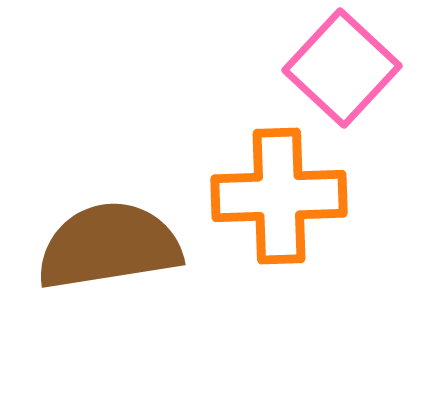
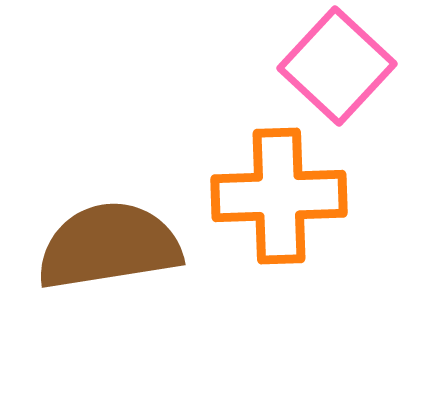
pink square: moved 5 px left, 2 px up
